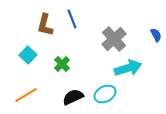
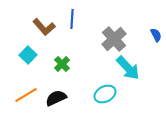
blue line: rotated 24 degrees clockwise
brown L-shape: moved 1 px left, 2 px down; rotated 55 degrees counterclockwise
cyan arrow: rotated 64 degrees clockwise
black semicircle: moved 17 px left, 1 px down
